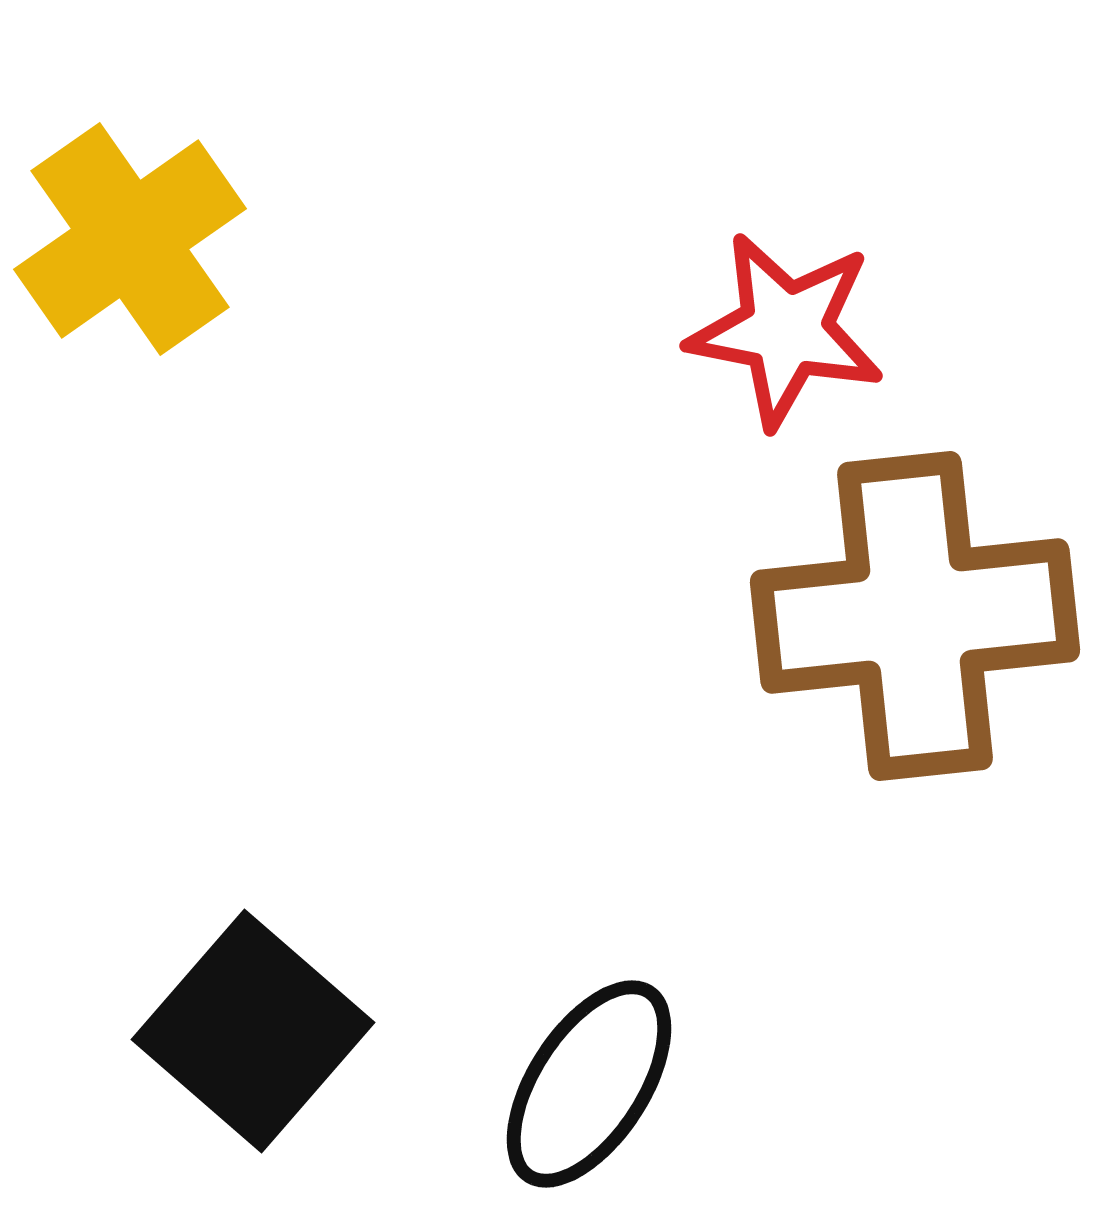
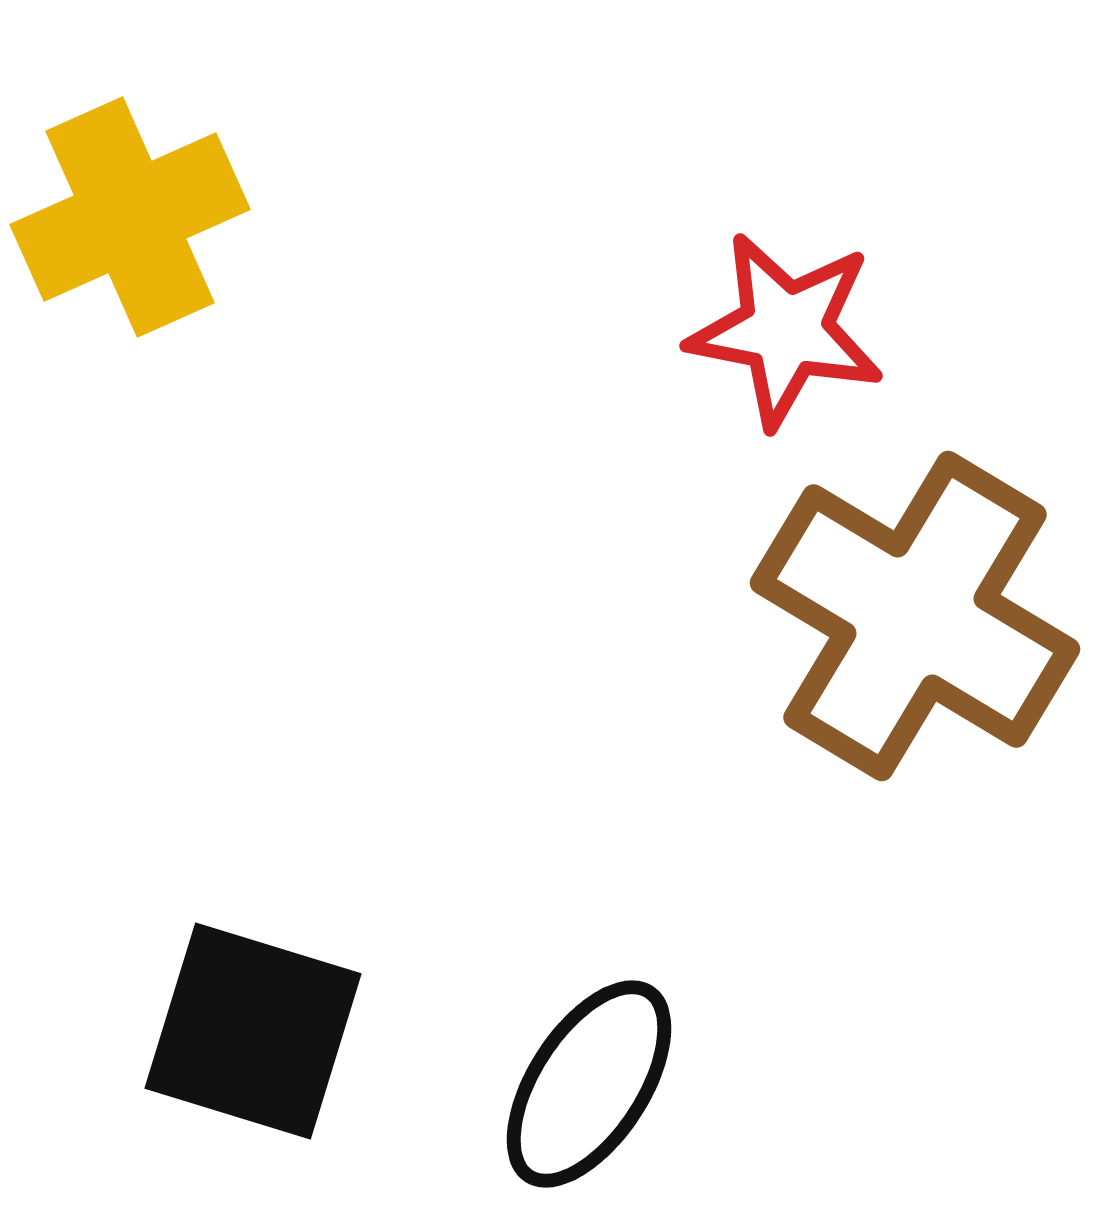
yellow cross: moved 22 px up; rotated 11 degrees clockwise
brown cross: rotated 37 degrees clockwise
black square: rotated 24 degrees counterclockwise
